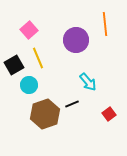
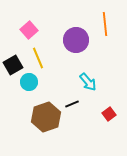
black square: moved 1 px left
cyan circle: moved 3 px up
brown hexagon: moved 1 px right, 3 px down
